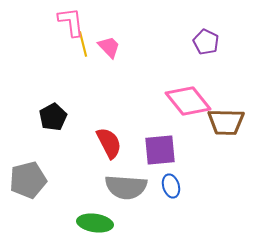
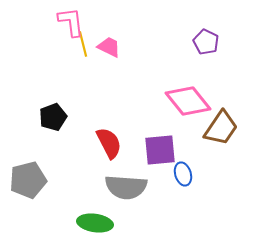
pink trapezoid: rotated 20 degrees counterclockwise
black pentagon: rotated 8 degrees clockwise
brown trapezoid: moved 5 px left, 6 px down; rotated 57 degrees counterclockwise
blue ellipse: moved 12 px right, 12 px up
